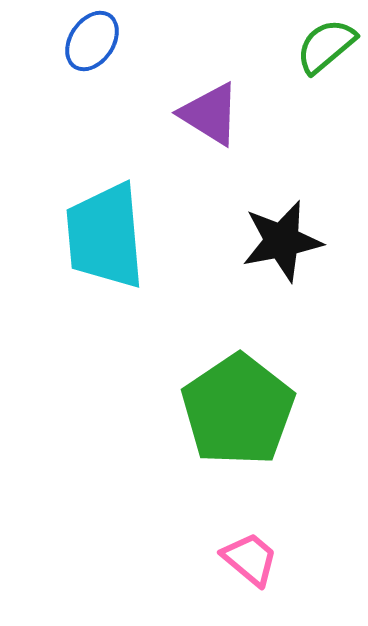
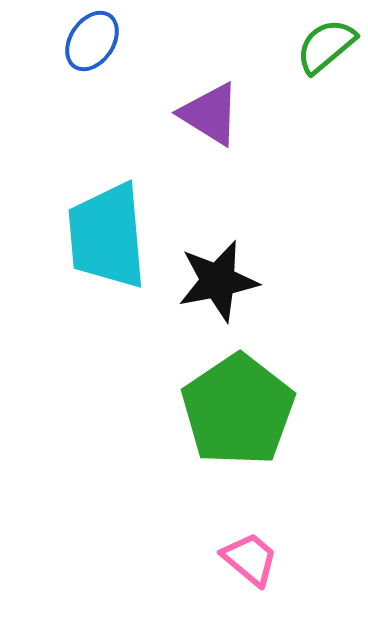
cyan trapezoid: moved 2 px right
black star: moved 64 px left, 40 px down
